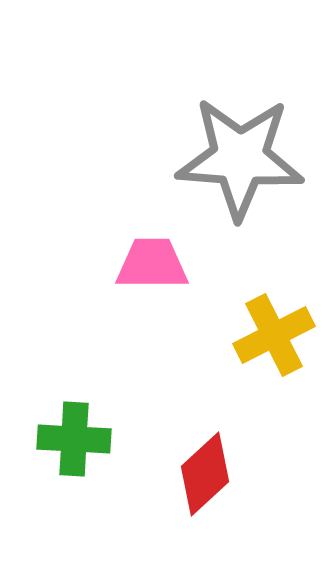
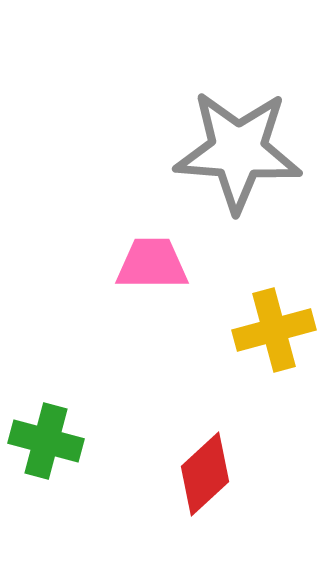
gray star: moved 2 px left, 7 px up
yellow cross: moved 5 px up; rotated 12 degrees clockwise
green cross: moved 28 px left, 2 px down; rotated 12 degrees clockwise
